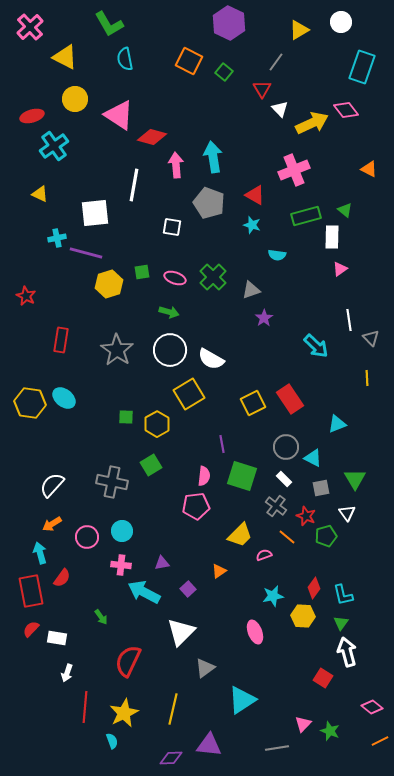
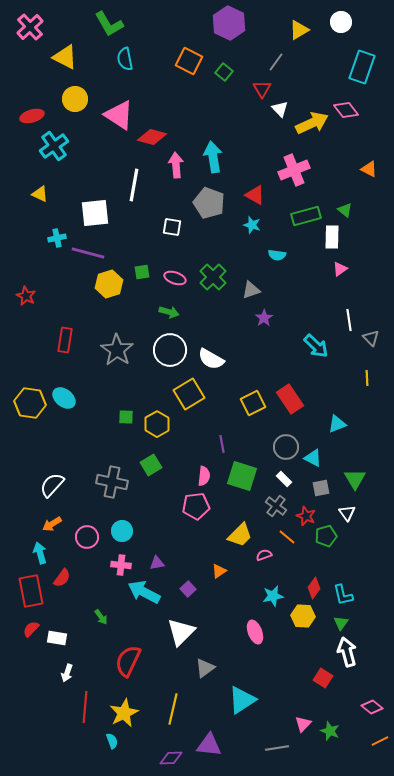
purple line at (86, 253): moved 2 px right
red rectangle at (61, 340): moved 4 px right
purple triangle at (162, 563): moved 5 px left
